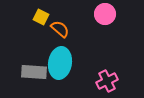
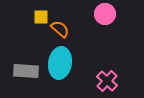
yellow square: rotated 28 degrees counterclockwise
gray rectangle: moved 8 px left, 1 px up
pink cross: rotated 20 degrees counterclockwise
